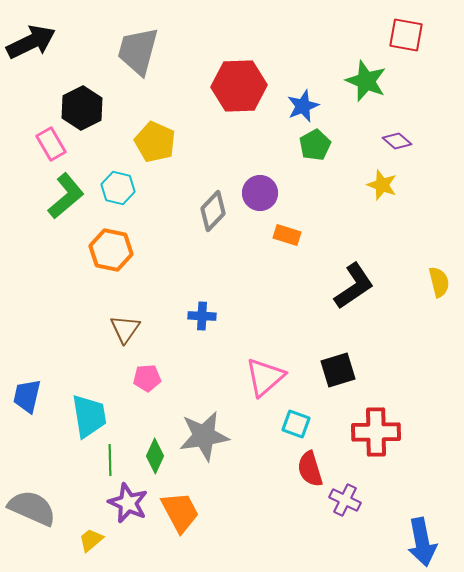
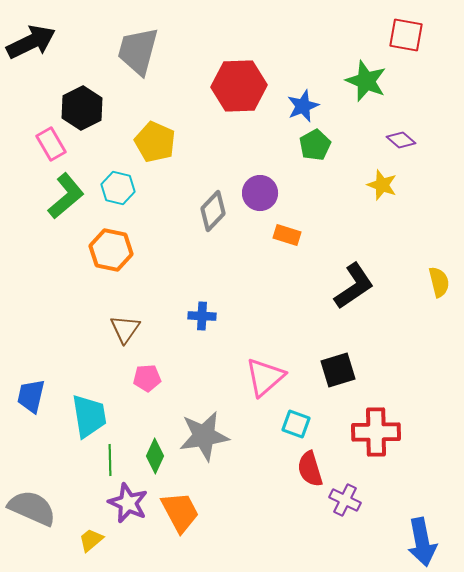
purple diamond: moved 4 px right, 1 px up
blue trapezoid: moved 4 px right
